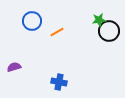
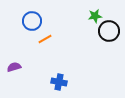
green star: moved 4 px left, 4 px up
orange line: moved 12 px left, 7 px down
